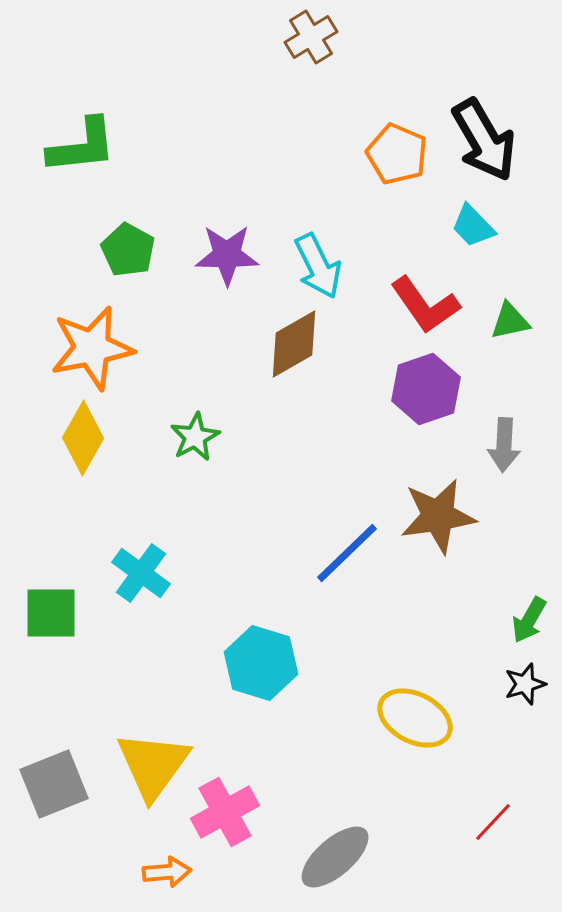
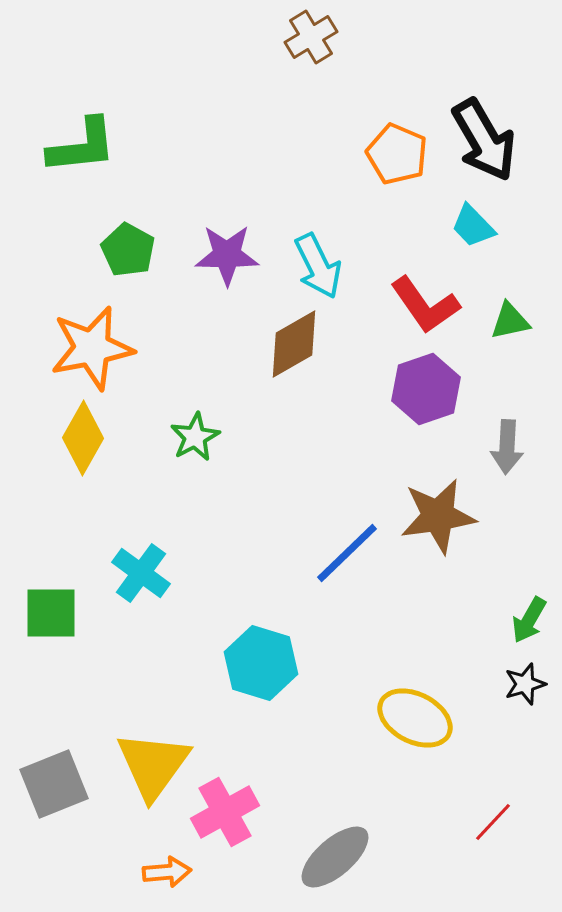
gray arrow: moved 3 px right, 2 px down
